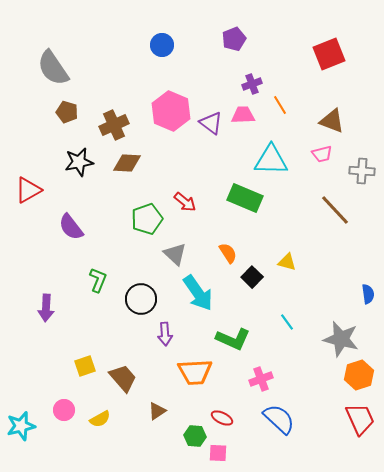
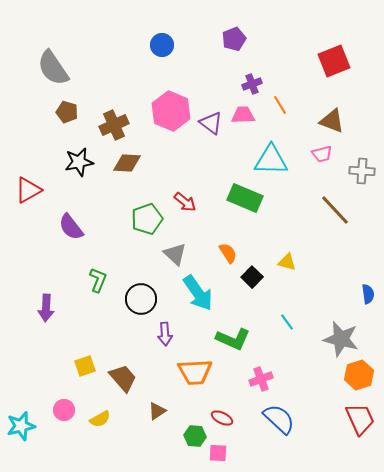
red square at (329, 54): moved 5 px right, 7 px down
